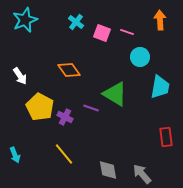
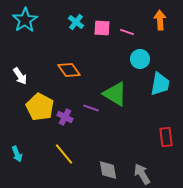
cyan star: rotated 10 degrees counterclockwise
pink square: moved 5 px up; rotated 18 degrees counterclockwise
cyan circle: moved 2 px down
cyan trapezoid: moved 3 px up
cyan arrow: moved 2 px right, 1 px up
gray arrow: rotated 10 degrees clockwise
